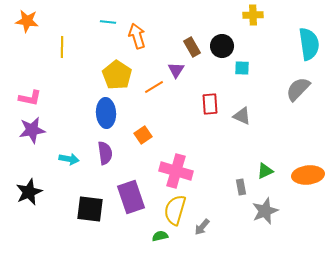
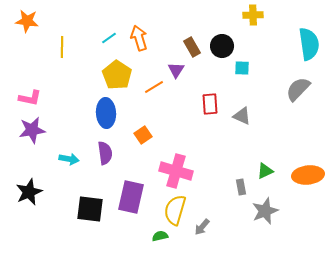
cyan line: moved 1 px right, 16 px down; rotated 42 degrees counterclockwise
orange arrow: moved 2 px right, 2 px down
purple rectangle: rotated 32 degrees clockwise
